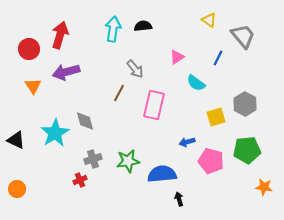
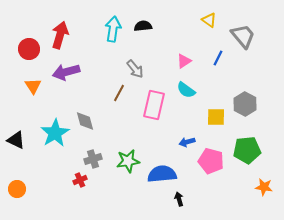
pink triangle: moved 7 px right, 4 px down
cyan semicircle: moved 10 px left, 7 px down
yellow square: rotated 18 degrees clockwise
